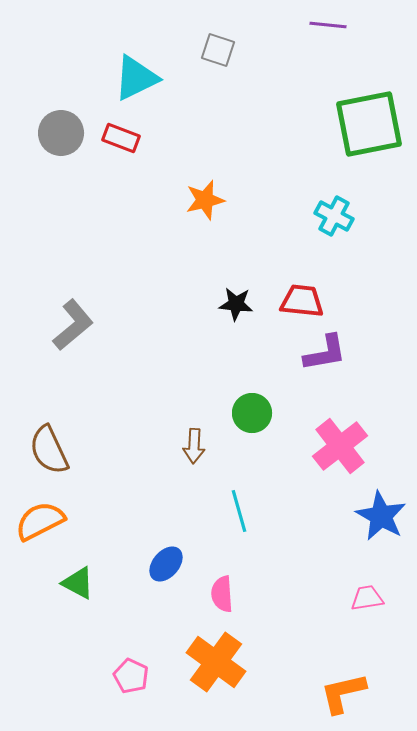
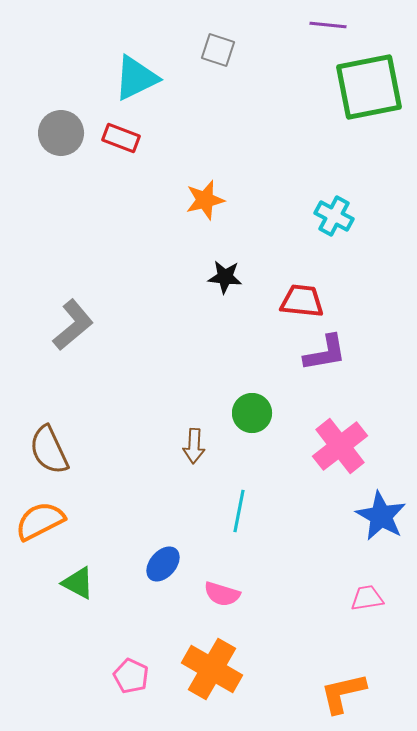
green square: moved 37 px up
black star: moved 11 px left, 27 px up
cyan line: rotated 27 degrees clockwise
blue ellipse: moved 3 px left
pink semicircle: rotated 69 degrees counterclockwise
orange cross: moved 4 px left, 7 px down; rotated 6 degrees counterclockwise
